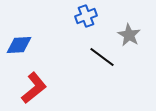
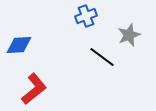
gray star: rotated 20 degrees clockwise
red L-shape: moved 1 px down
